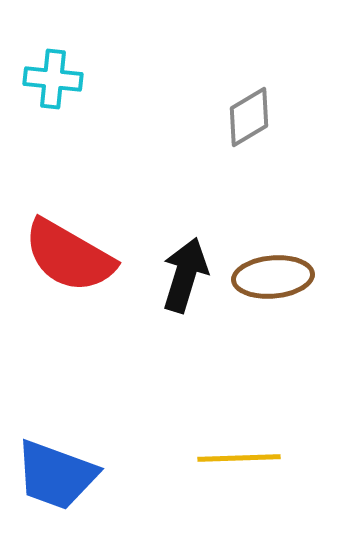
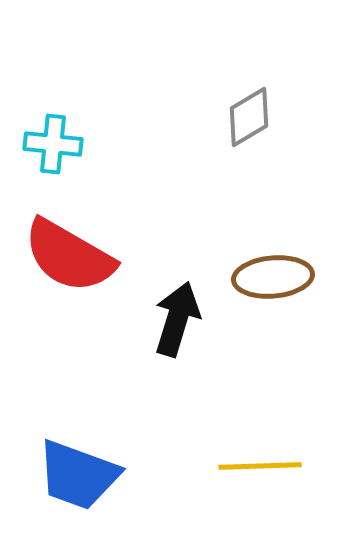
cyan cross: moved 65 px down
black arrow: moved 8 px left, 44 px down
yellow line: moved 21 px right, 8 px down
blue trapezoid: moved 22 px right
